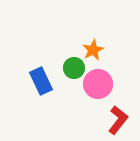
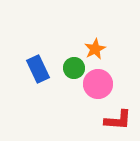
orange star: moved 2 px right, 1 px up
blue rectangle: moved 3 px left, 12 px up
red L-shape: rotated 56 degrees clockwise
